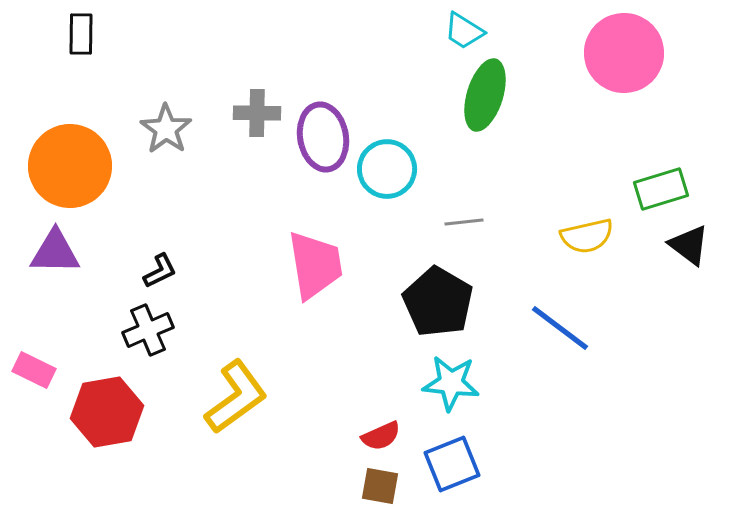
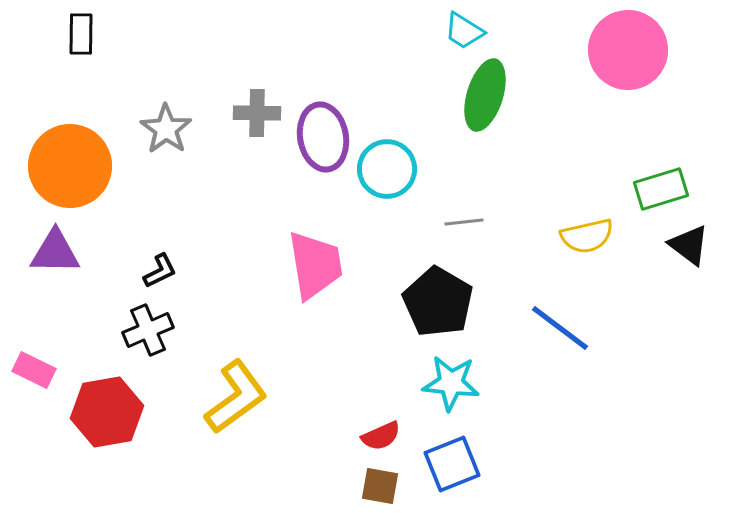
pink circle: moved 4 px right, 3 px up
